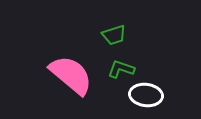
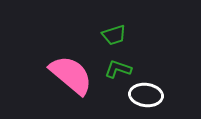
green L-shape: moved 3 px left
